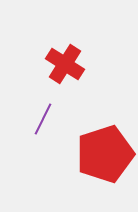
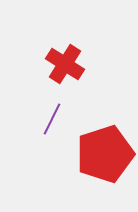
purple line: moved 9 px right
